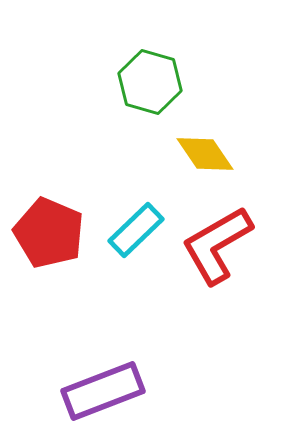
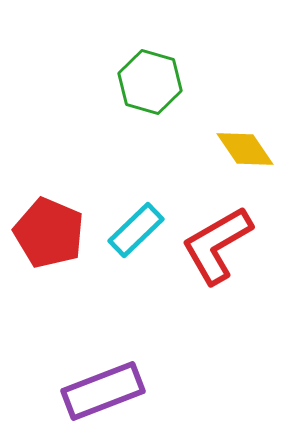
yellow diamond: moved 40 px right, 5 px up
